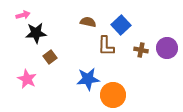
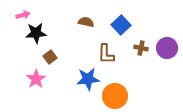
brown semicircle: moved 2 px left
brown L-shape: moved 8 px down
brown cross: moved 2 px up
pink star: moved 9 px right; rotated 12 degrees clockwise
orange circle: moved 2 px right, 1 px down
